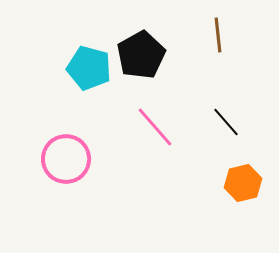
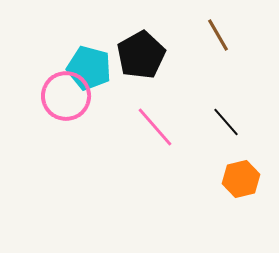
brown line: rotated 24 degrees counterclockwise
pink circle: moved 63 px up
orange hexagon: moved 2 px left, 4 px up
